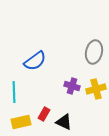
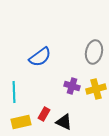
blue semicircle: moved 5 px right, 4 px up
